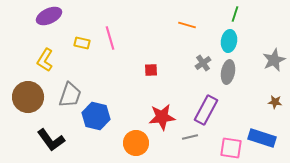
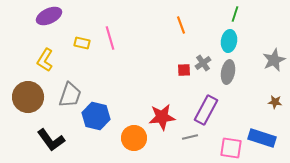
orange line: moved 6 px left; rotated 54 degrees clockwise
red square: moved 33 px right
orange circle: moved 2 px left, 5 px up
